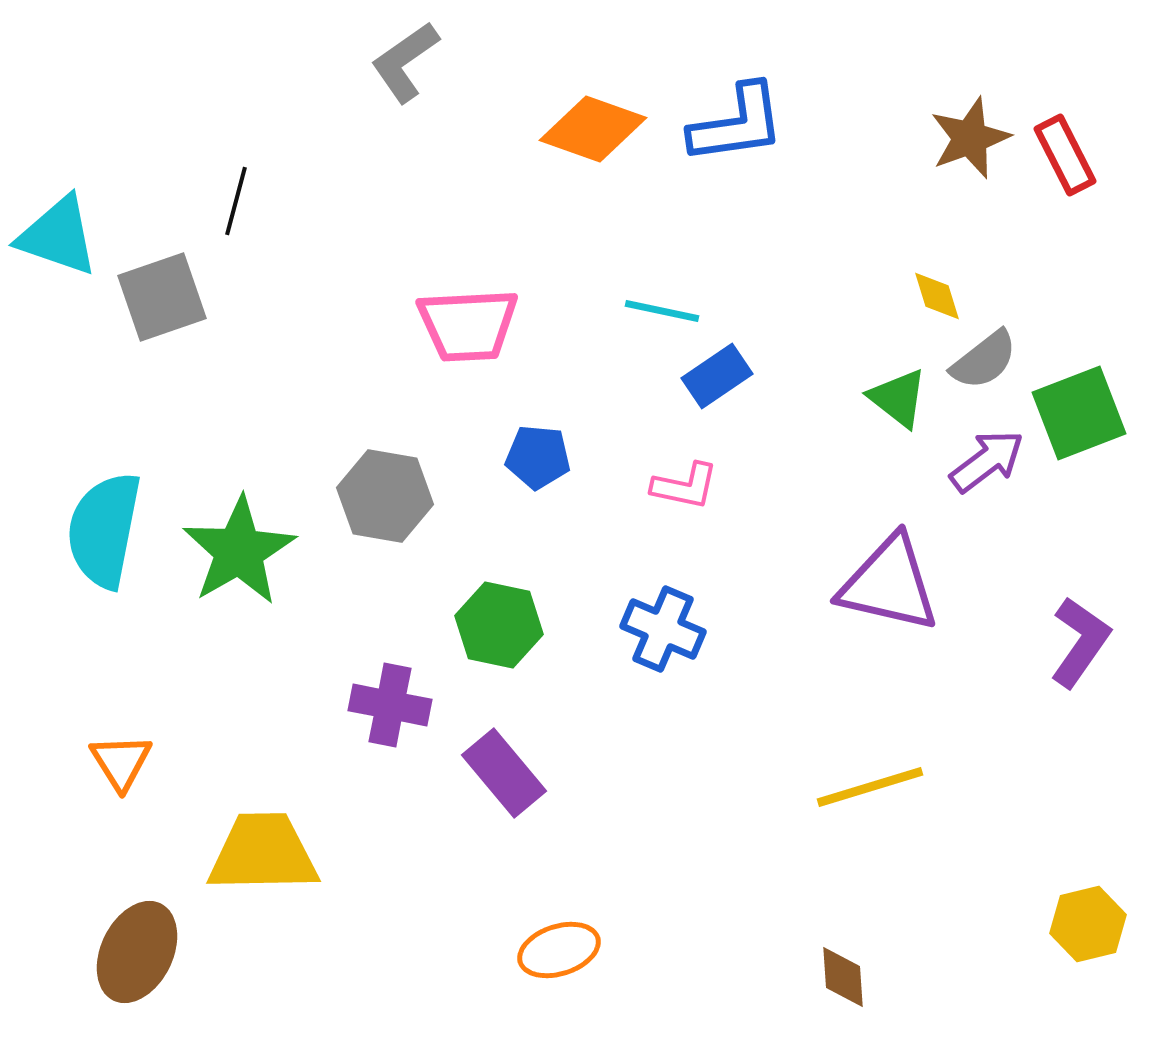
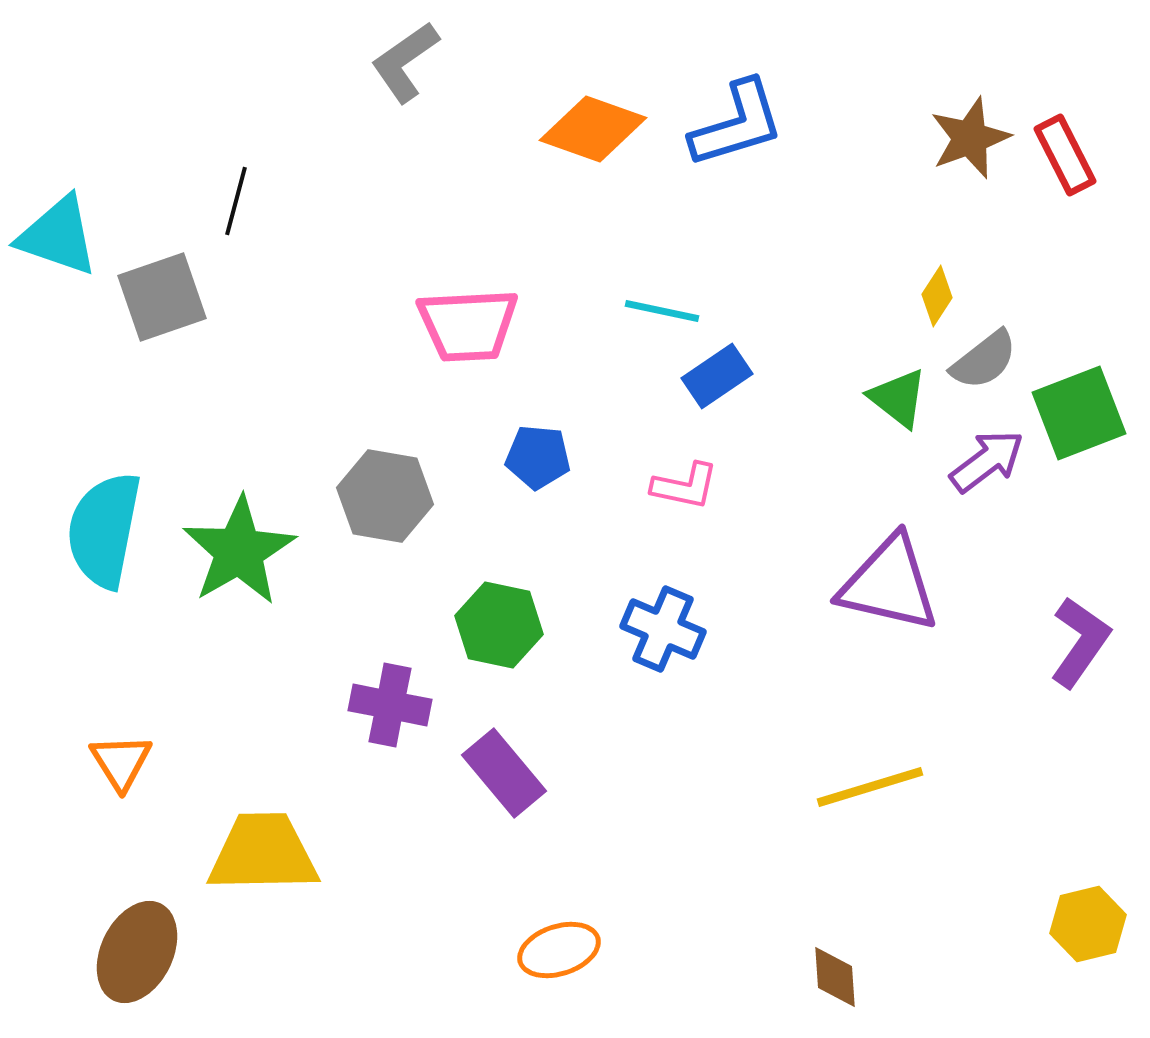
blue L-shape: rotated 9 degrees counterclockwise
yellow diamond: rotated 50 degrees clockwise
brown diamond: moved 8 px left
